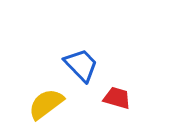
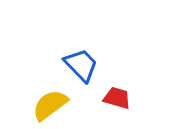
yellow semicircle: moved 4 px right, 1 px down
